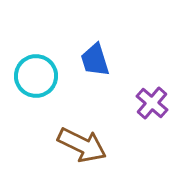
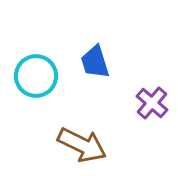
blue trapezoid: moved 2 px down
